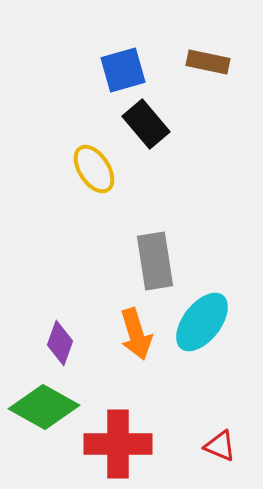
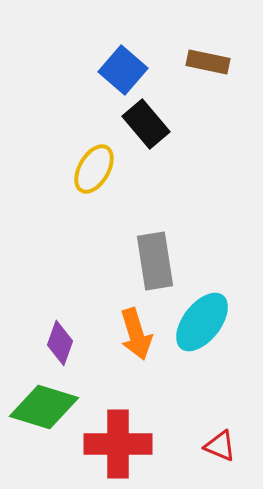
blue square: rotated 33 degrees counterclockwise
yellow ellipse: rotated 63 degrees clockwise
green diamond: rotated 12 degrees counterclockwise
